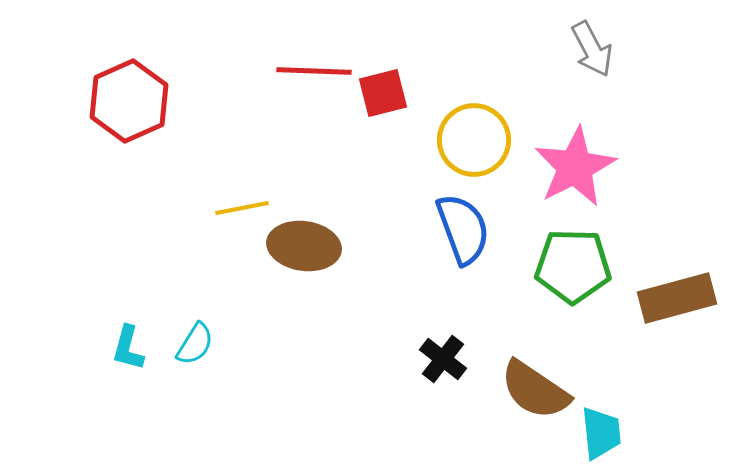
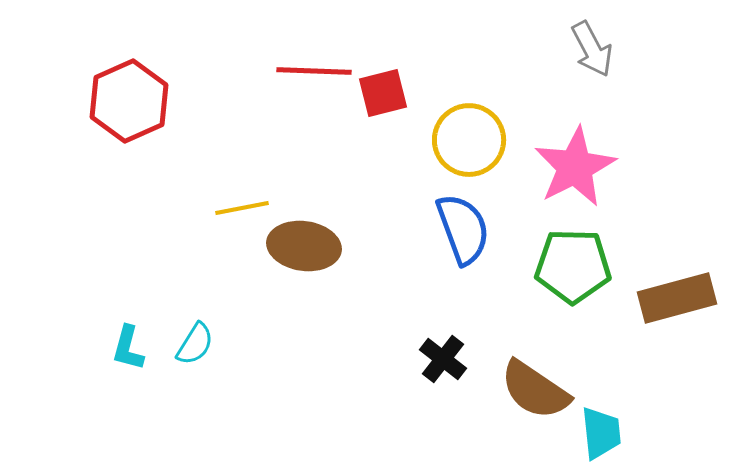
yellow circle: moved 5 px left
